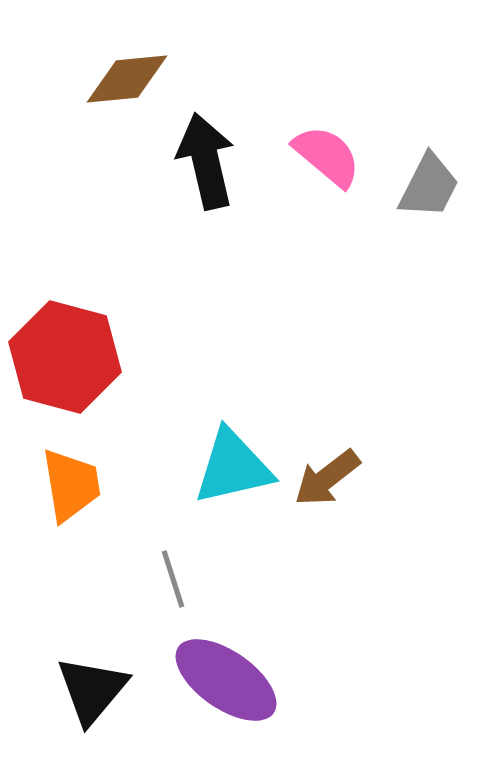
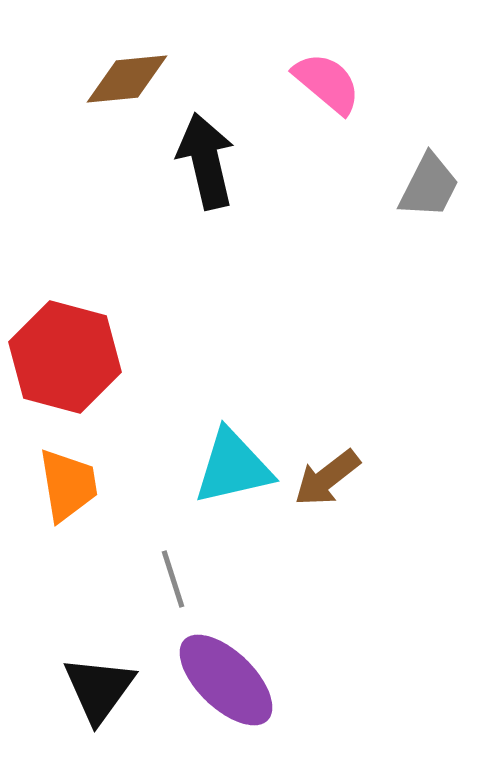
pink semicircle: moved 73 px up
orange trapezoid: moved 3 px left
purple ellipse: rotated 9 degrees clockwise
black triangle: moved 7 px right, 1 px up; rotated 4 degrees counterclockwise
